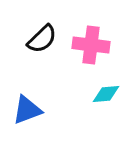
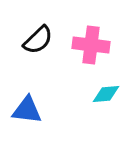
black semicircle: moved 4 px left, 1 px down
blue triangle: rotated 28 degrees clockwise
